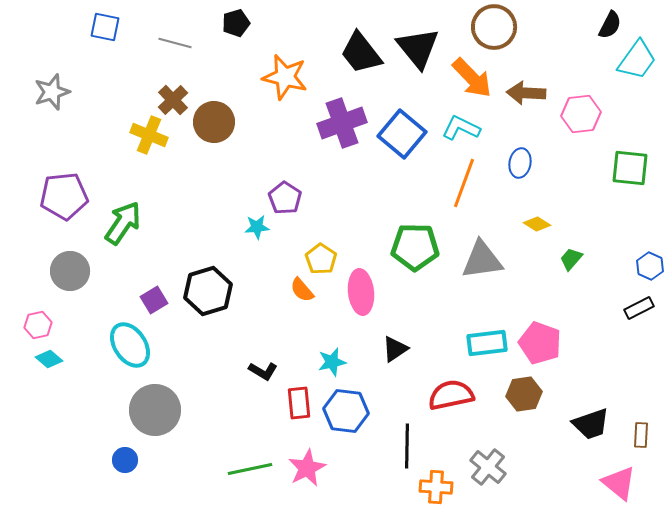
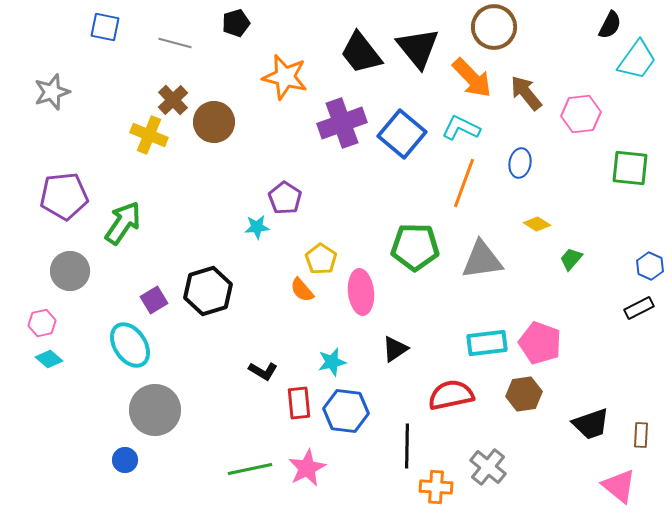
brown arrow at (526, 93): rotated 48 degrees clockwise
pink hexagon at (38, 325): moved 4 px right, 2 px up
pink triangle at (619, 483): moved 3 px down
